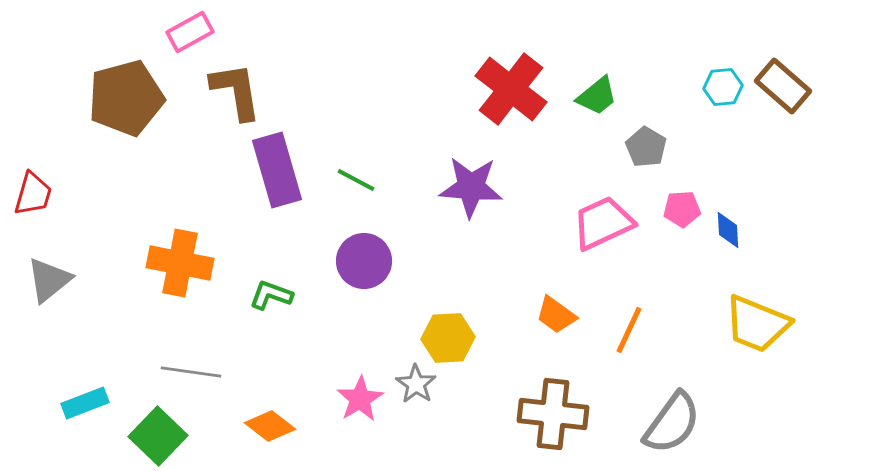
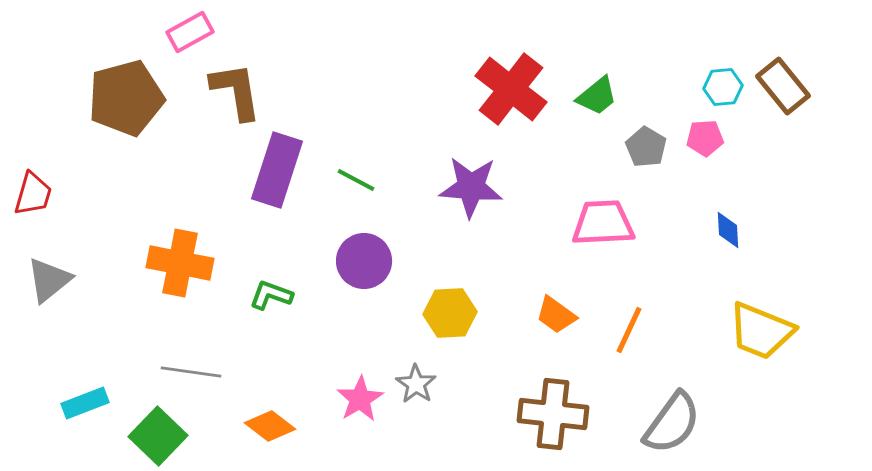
brown rectangle: rotated 10 degrees clockwise
purple rectangle: rotated 34 degrees clockwise
pink pentagon: moved 23 px right, 71 px up
pink trapezoid: rotated 22 degrees clockwise
yellow trapezoid: moved 4 px right, 7 px down
yellow hexagon: moved 2 px right, 25 px up
